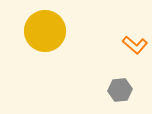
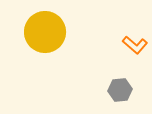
yellow circle: moved 1 px down
